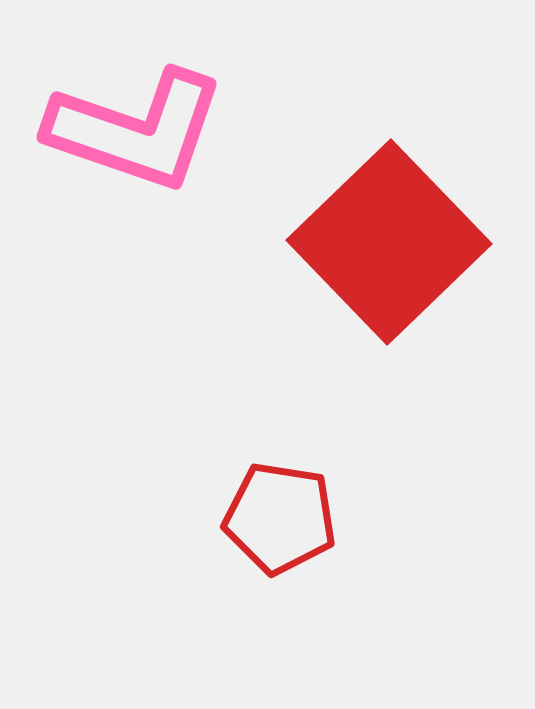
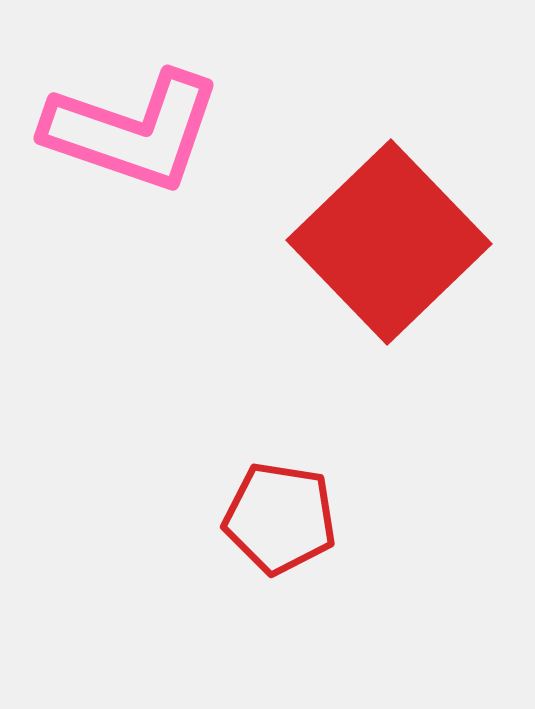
pink L-shape: moved 3 px left, 1 px down
